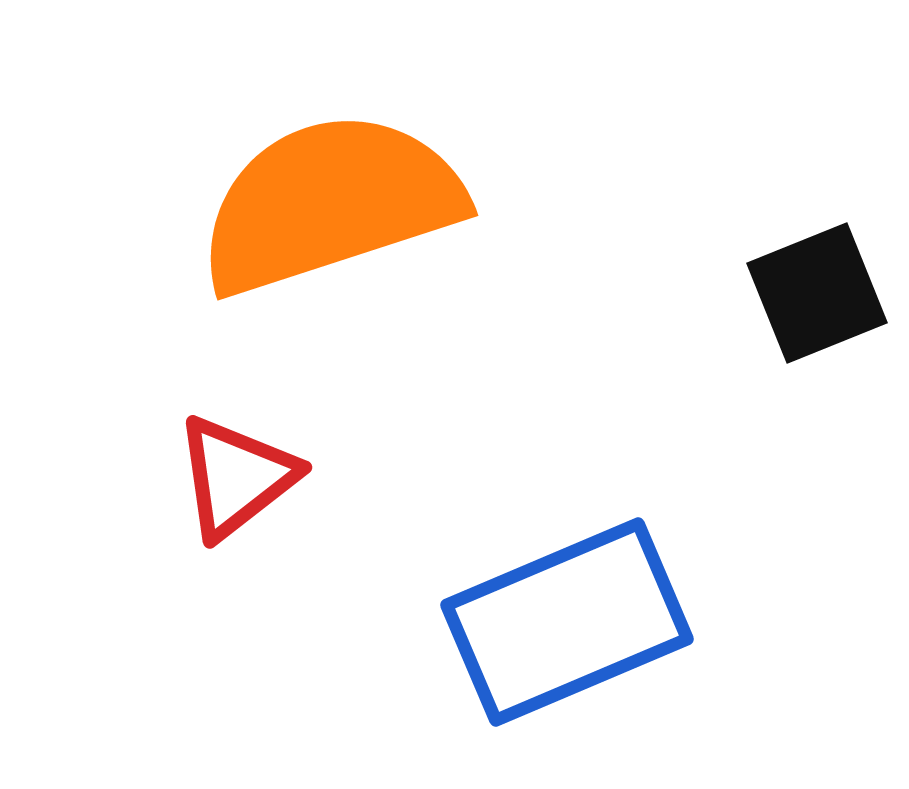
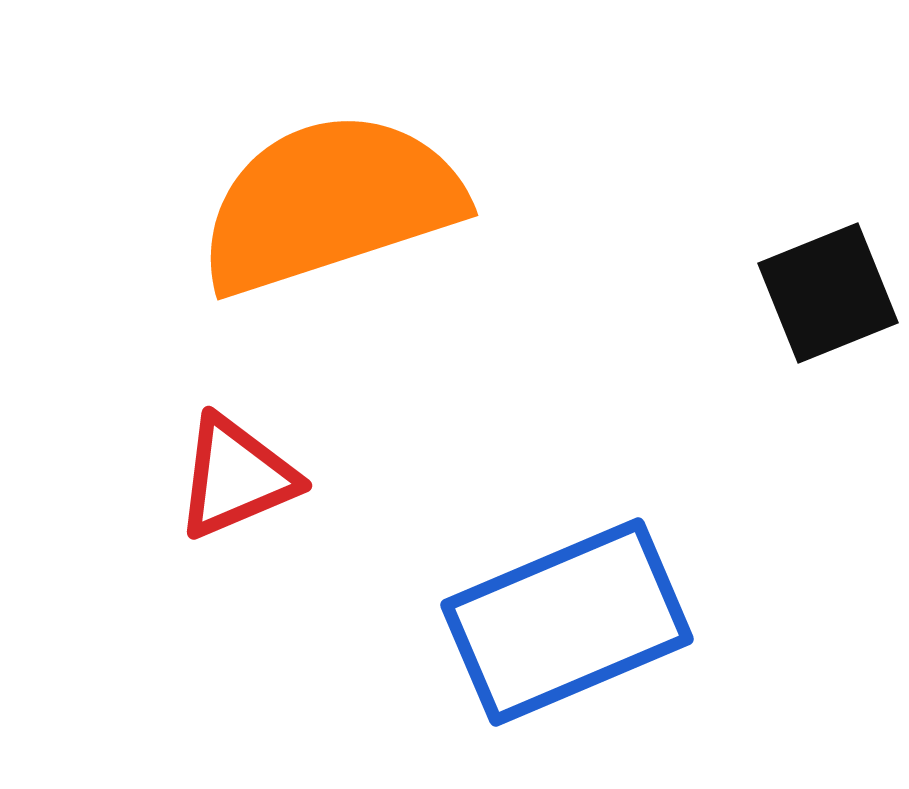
black square: moved 11 px right
red triangle: rotated 15 degrees clockwise
